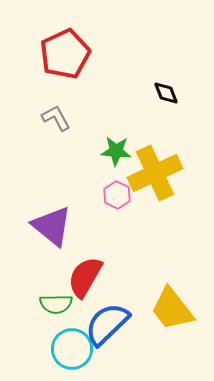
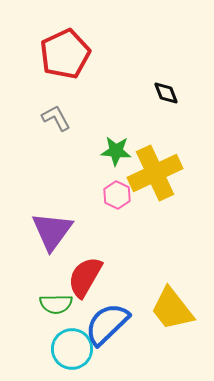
purple triangle: moved 5 px down; rotated 27 degrees clockwise
